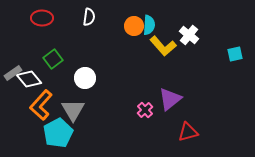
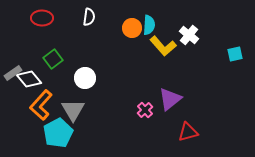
orange circle: moved 2 px left, 2 px down
